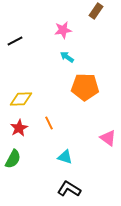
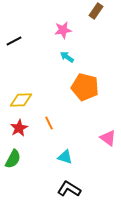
black line: moved 1 px left
orange pentagon: rotated 12 degrees clockwise
yellow diamond: moved 1 px down
